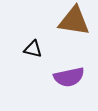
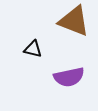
brown triangle: rotated 12 degrees clockwise
